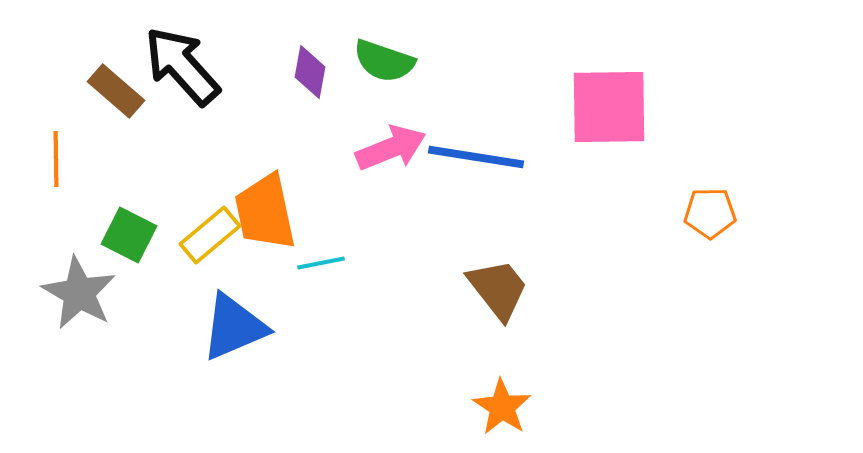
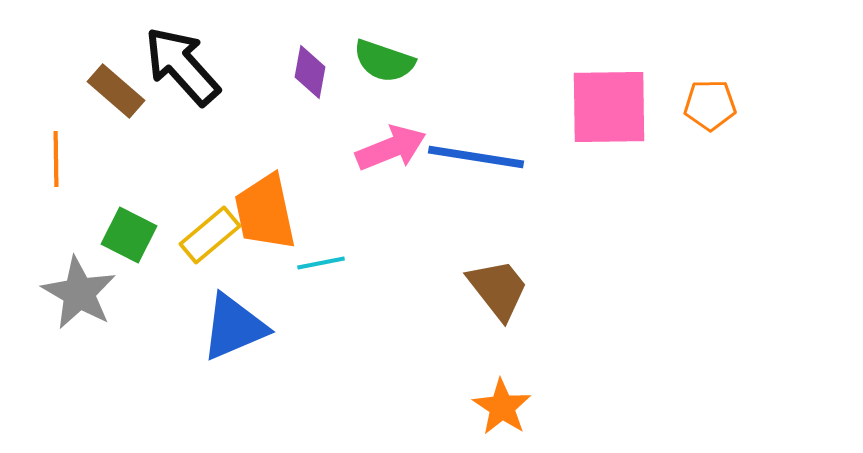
orange pentagon: moved 108 px up
